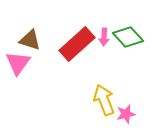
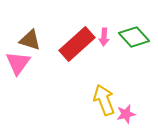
green diamond: moved 6 px right
